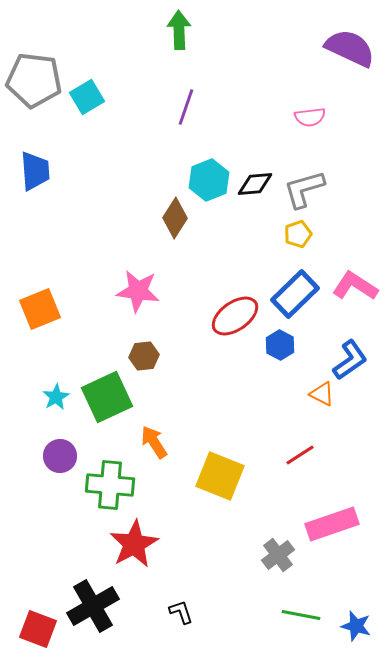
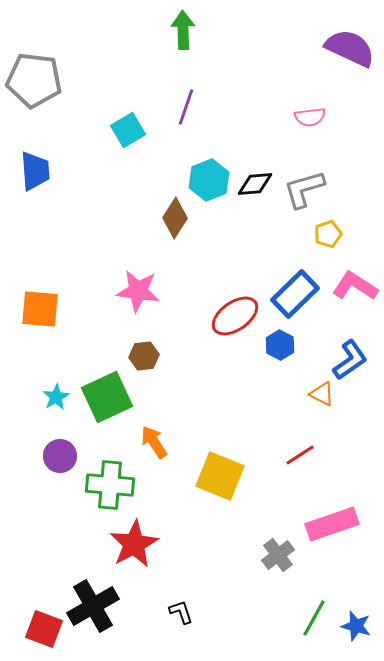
green arrow: moved 4 px right
cyan square: moved 41 px right, 33 px down
yellow pentagon: moved 30 px right
orange square: rotated 27 degrees clockwise
green line: moved 13 px right, 3 px down; rotated 72 degrees counterclockwise
red square: moved 6 px right
